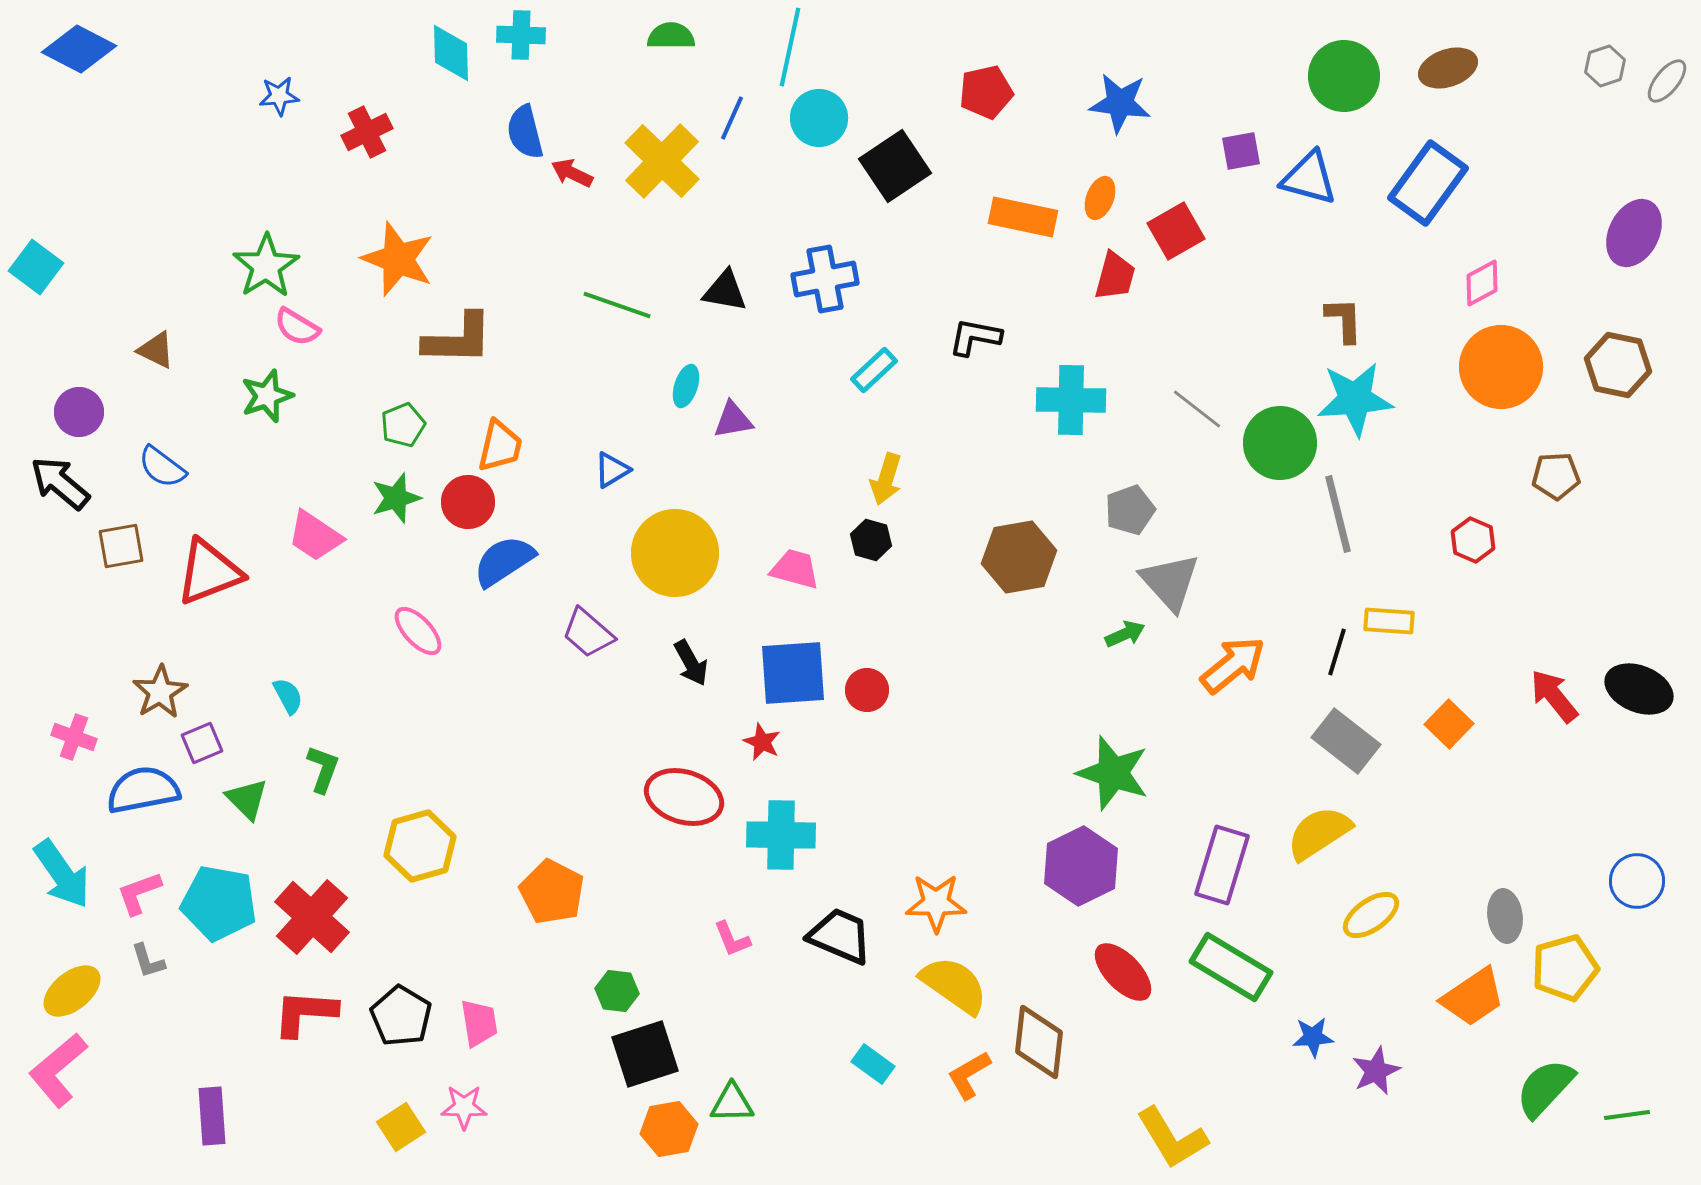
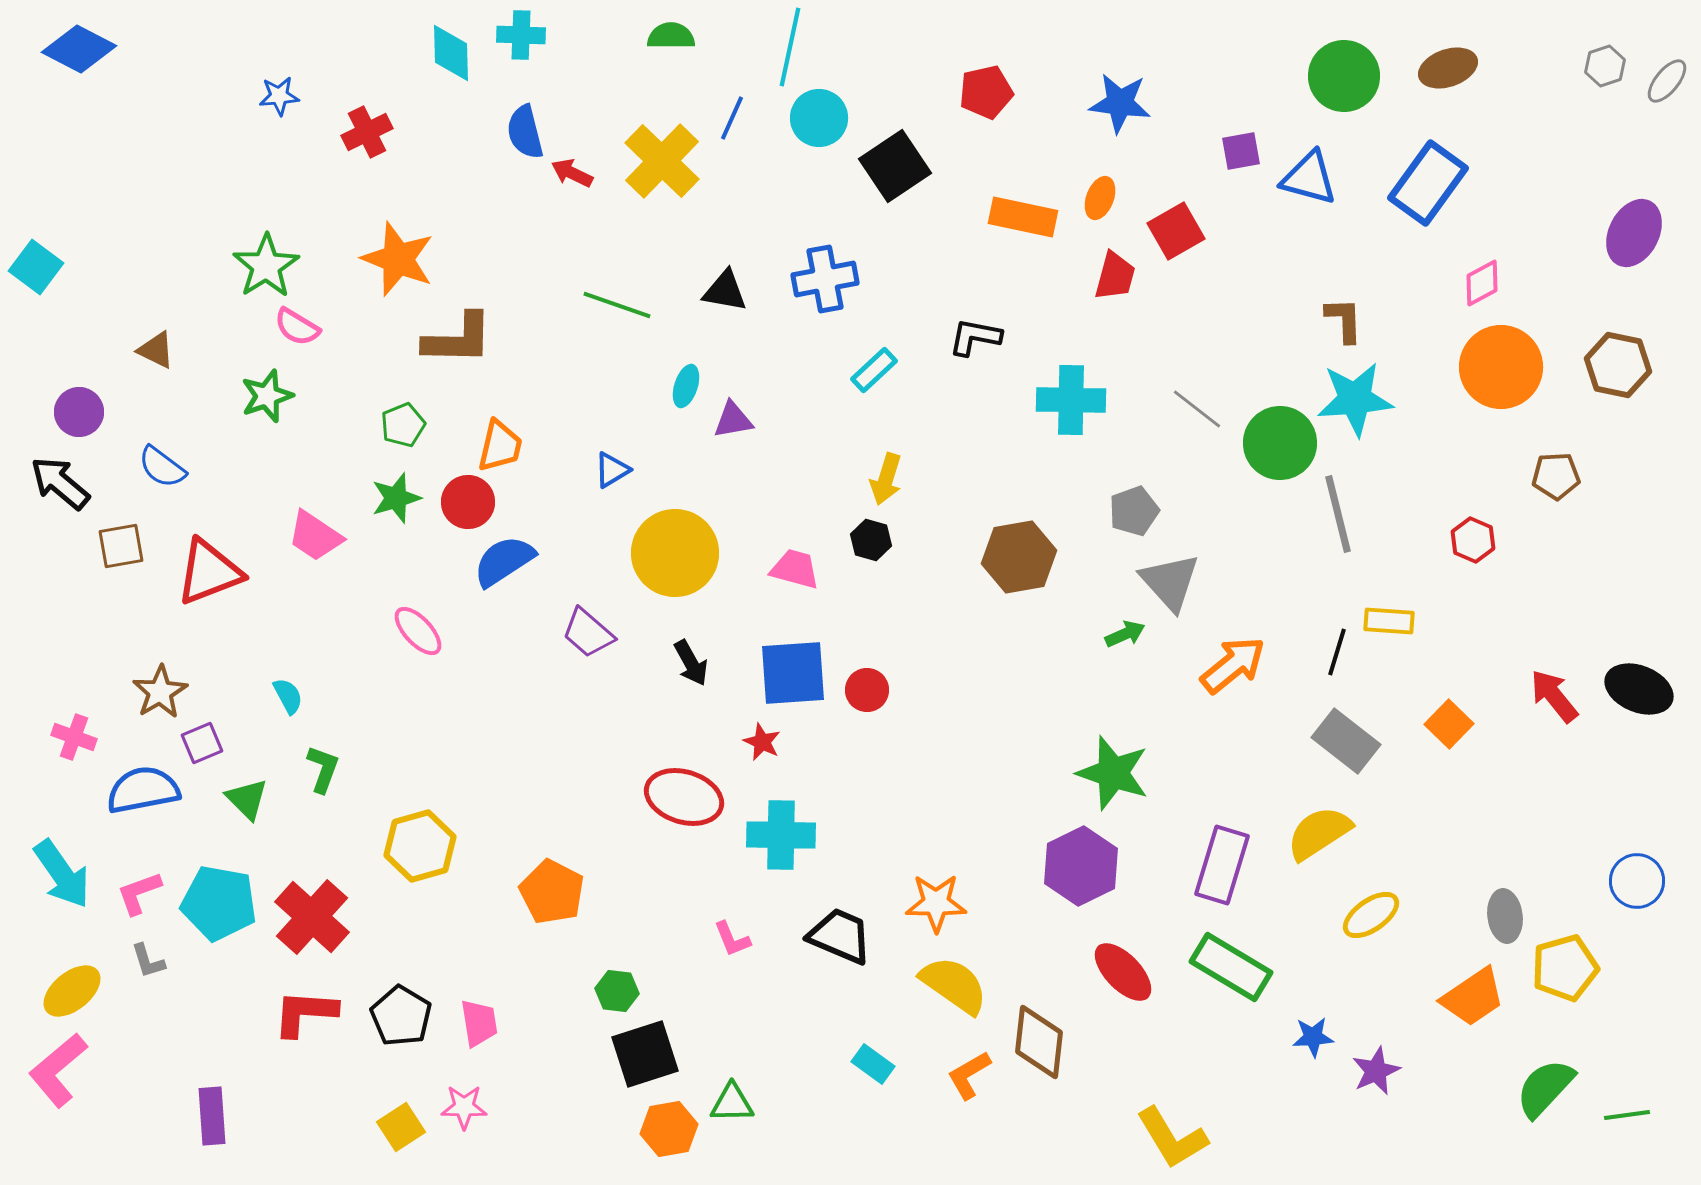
gray pentagon at (1130, 510): moved 4 px right, 1 px down
